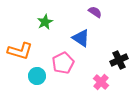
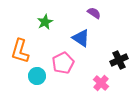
purple semicircle: moved 1 px left, 1 px down
orange L-shape: rotated 90 degrees clockwise
pink cross: moved 1 px down
